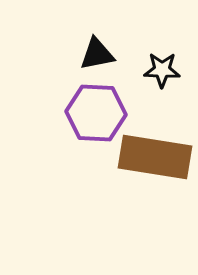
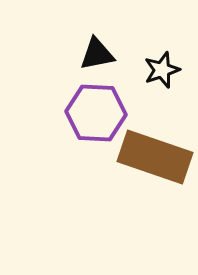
black star: rotated 21 degrees counterclockwise
brown rectangle: rotated 10 degrees clockwise
